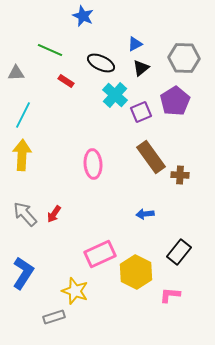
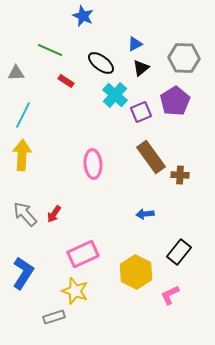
black ellipse: rotated 12 degrees clockwise
pink rectangle: moved 17 px left
pink L-shape: rotated 30 degrees counterclockwise
